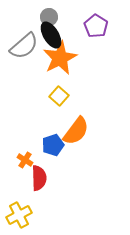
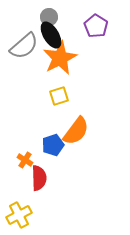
yellow square: rotated 30 degrees clockwise
